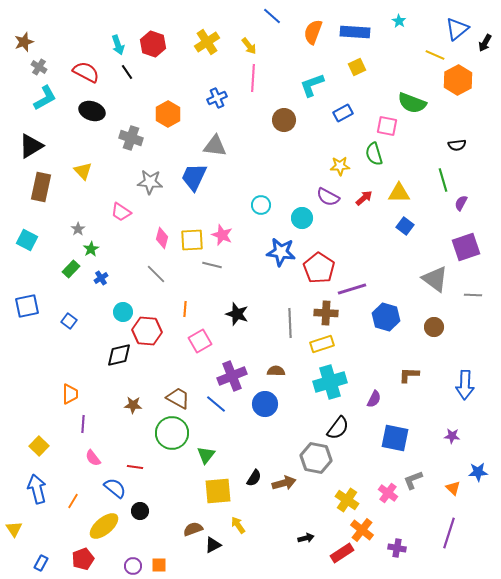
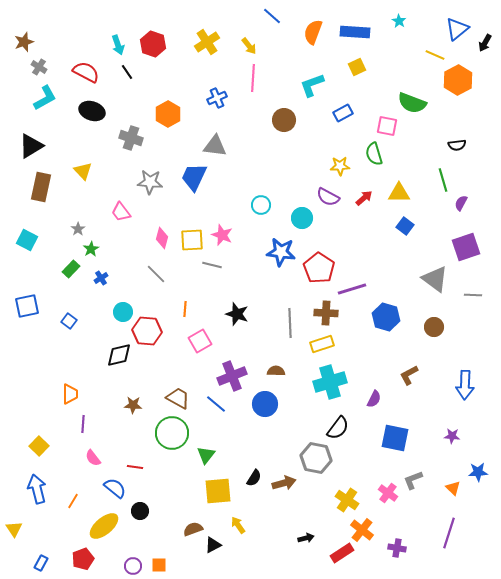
pink trapezoid at (121, 212): rotated 20 degrees clockwise
brown L-shape at (409, 375): rotated 30 degrees counterclockwise
